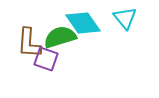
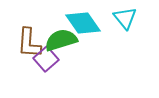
green semicircle: moved 1 px right, 3 px down
purple square: rotated 30 degrees clockwise
